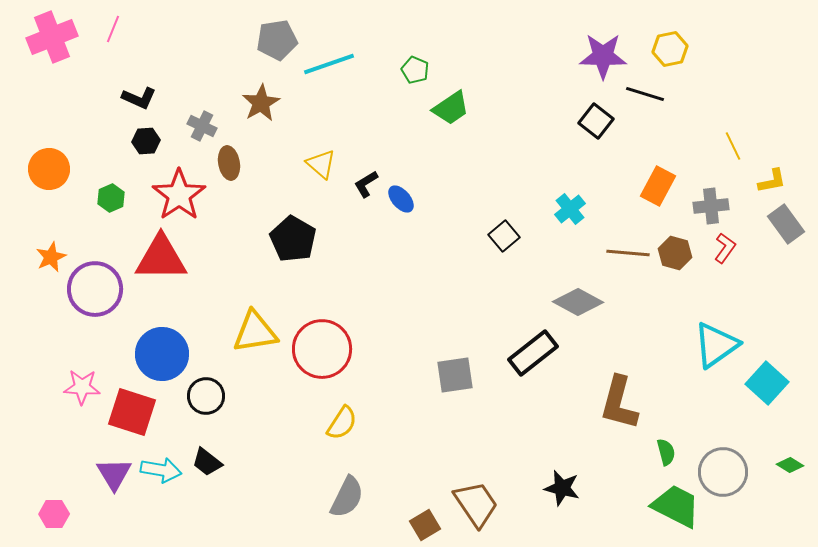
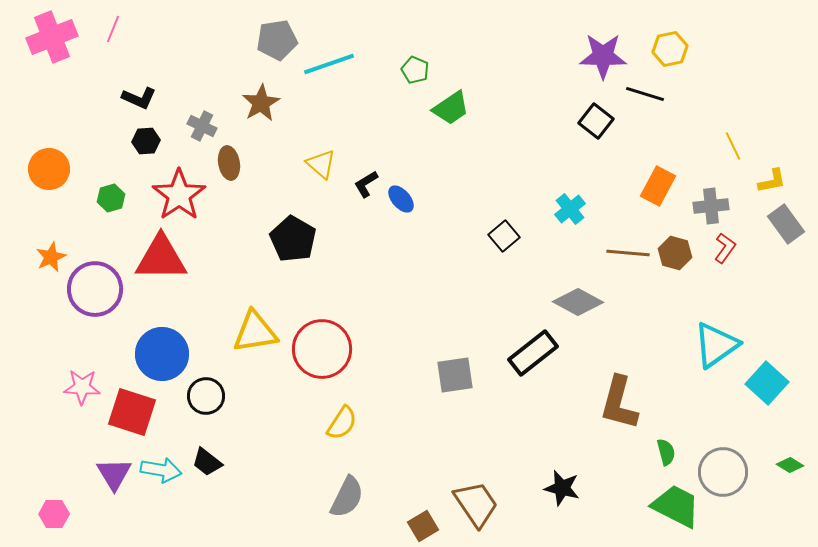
green hexagon at (111, 198): rotated 8 degrees clockwise
brown square at (425, 525): moved 2 px left, 1 px down
